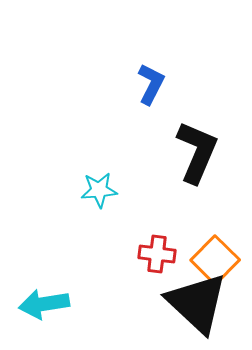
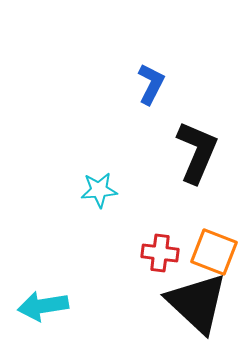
red cross: moved 3 px right, 1 px up
orange square: moved 1 px left, 8 px up; rotated 24 degrees counterclockwise
cyan arrow: moved 1 px left, 2 px down
